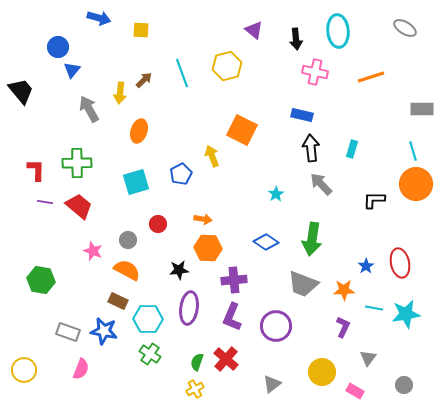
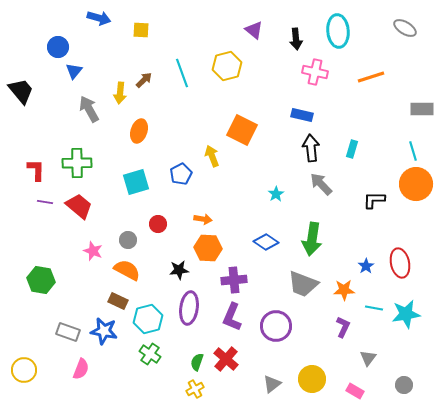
blue triangle at (72, 70): moved 2 px right, 1 px down
cyan hexagon at (148, 319): rotated 16 degrees counterclockwise
yellow circle at (322, 372): moved 10 px left, 7 px down
